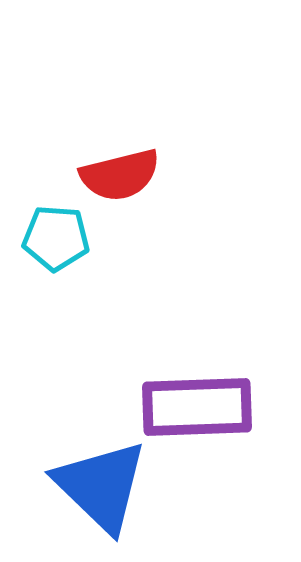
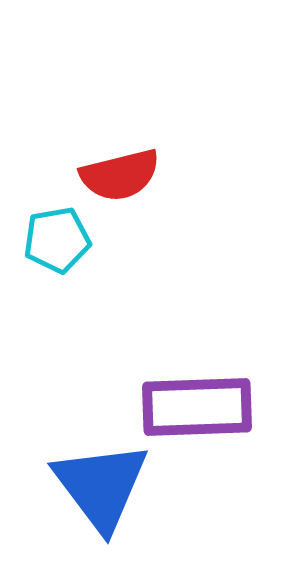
cyan pentagon: moved 1 px right, 2 px down; rotated 14 degrees counterclockwise
blue triangle: rotated 9 degrees clockwise
